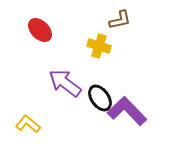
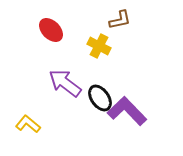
red ellipse: moved 11 px right
yellow cross: rotated 10 degrees clockwise
